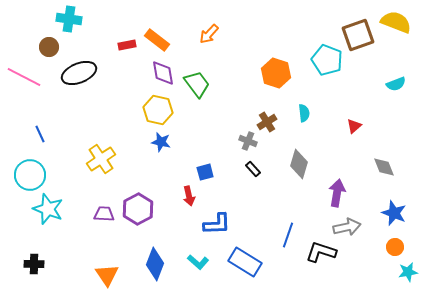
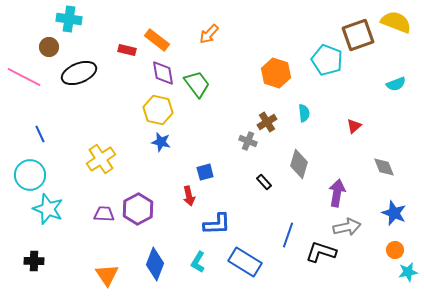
red rectangle at (127, 45): moved 5 px down; rotated 24 degrees clockwise
black rectangle at (253, 169): moved 11 px right, 13 px down
orange circle at (395, 247): moved 3 px down
cyan L-shape at (198, 262): rotated 80 degrees clockwise
black cross at (34, 264): moved 3 px up
